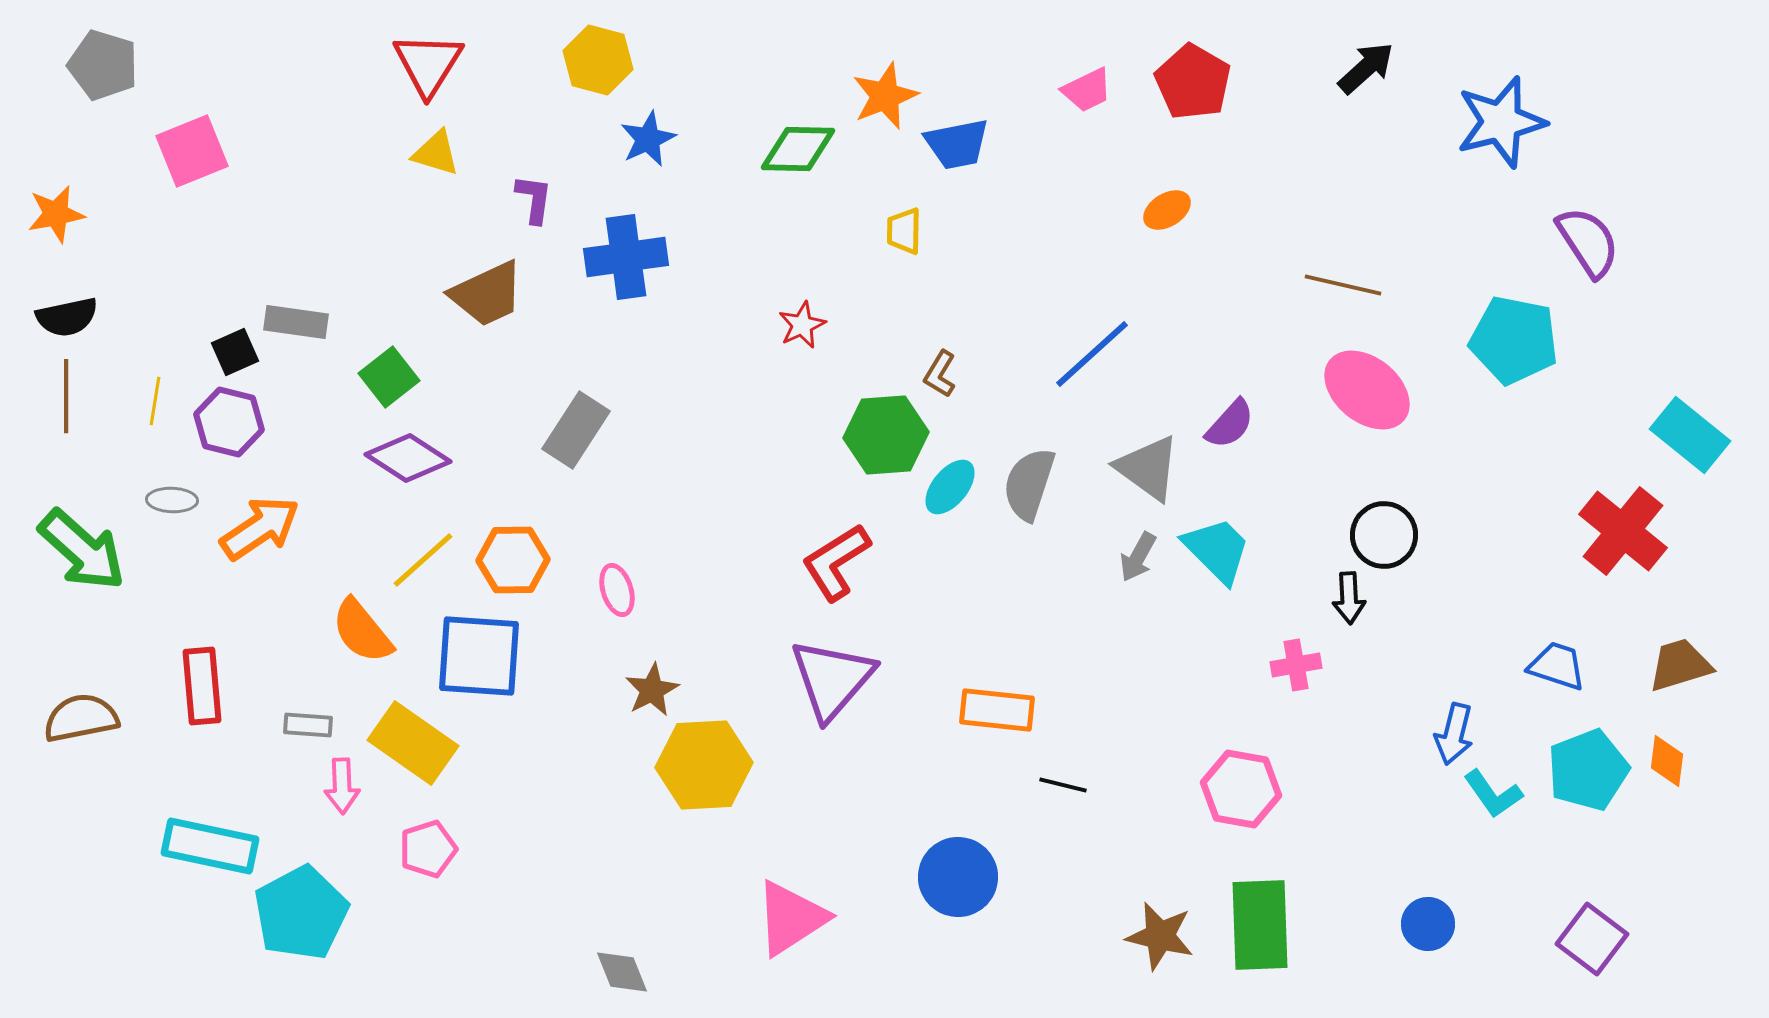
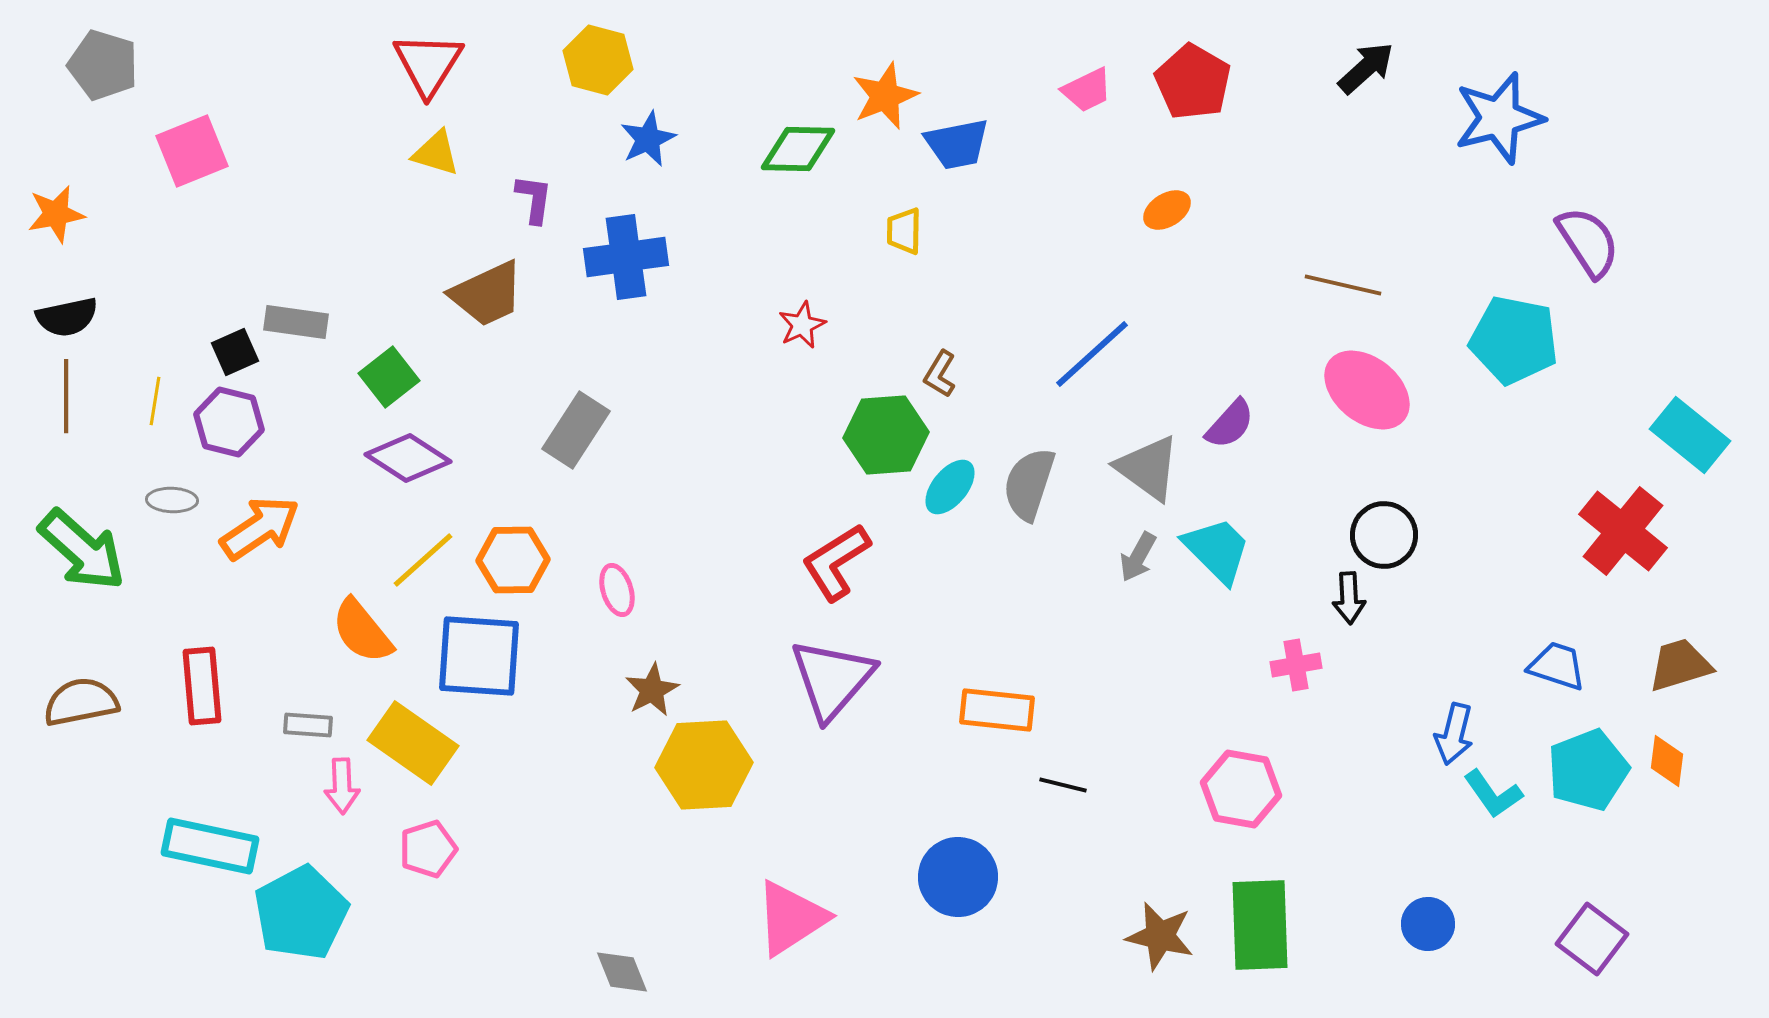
blue star at (1501, 122): moved 2 px left, 4 px up
brown semicircle at (81, 718): moved 16 px up
